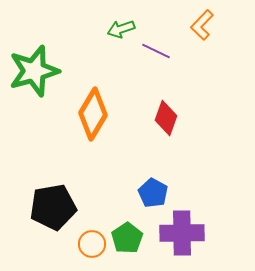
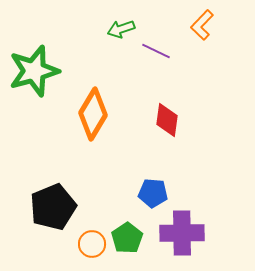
red diamond: moved 1 px right, 2 px down; rotated 12 degrees counterclockwise
blue pentagon: rotated 24 degrees counterclockwise
black pentagon: rotated 12 degrees counterclockwise
